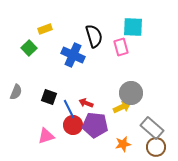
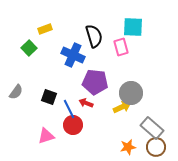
gray semicircle: rotated 14 degrees clockwise
purple pentagon: moved 43 px up
orange star: moved 5 px right, 3 px down
